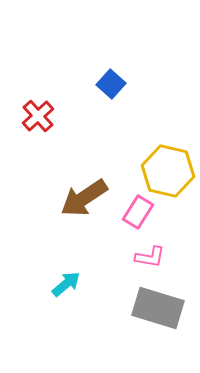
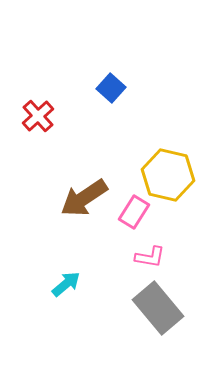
blue square: moved 4 px down
yellow hexagon: moved 4 px down
pink rectangle: moved 4 px left
gray rectangle: rotated 33 degrees clockwise
